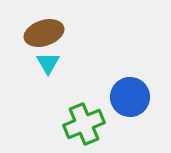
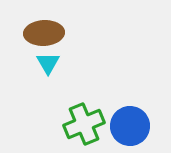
brown ellipse: rotated 15 degrees clockwise
blue circle: moved 29 px down
